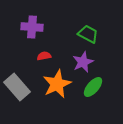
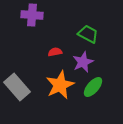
purple cross: moved 12 px up
red semicircle: moved 11 px right, 4 px up
orange star: moved 3 px right, 1 px down
